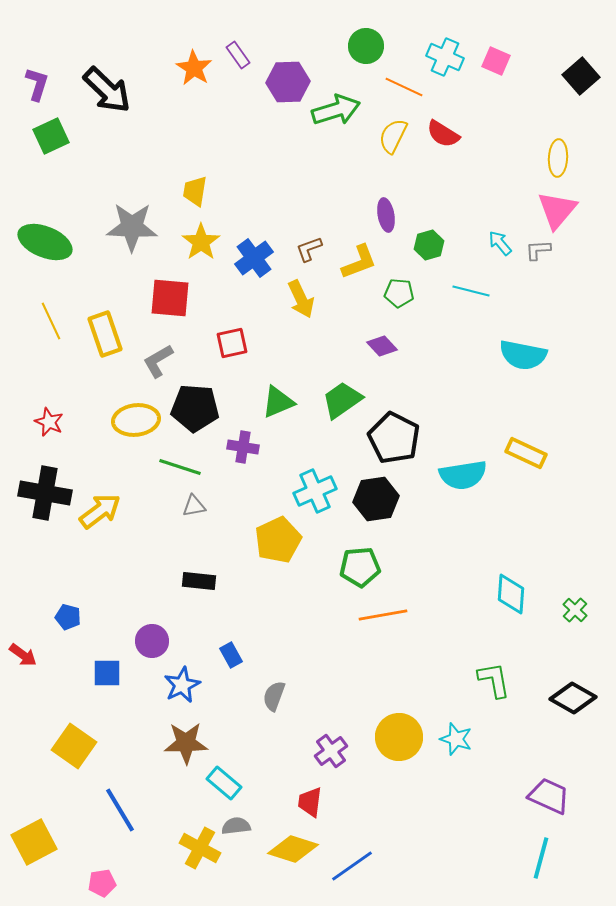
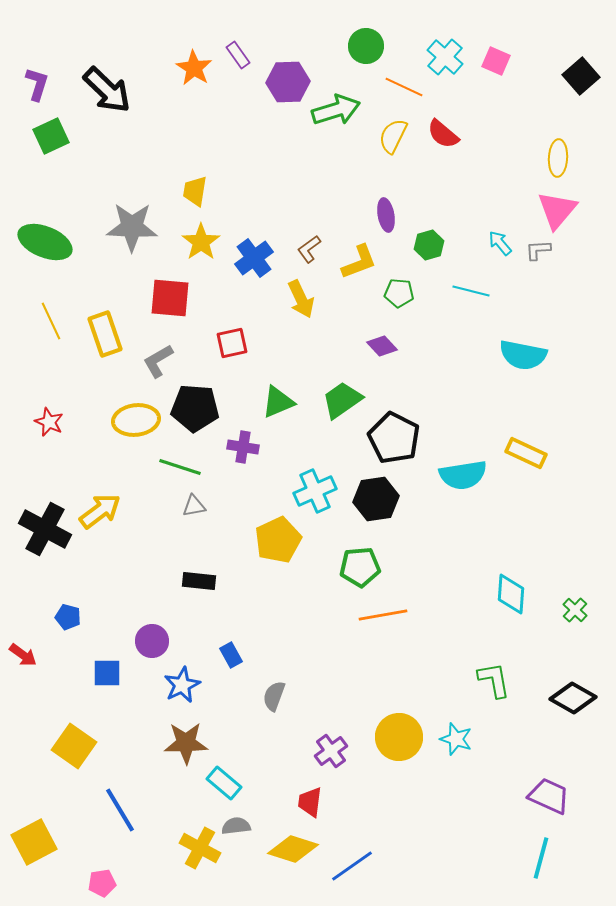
cyan cross at (445, 57): rotated 18 degrees clockwise
red semicircle at (443, 134): rotated 8 degrees clockwise
brown L-shape at (309, 249): rotated 16 degrees counterclockwise
black cross at (45, 493): moved 36 px down; rotated 18 degrees clockwise
